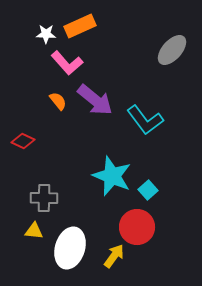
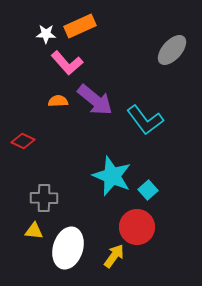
orange semicircle: rotated 54 degrees counterclockwise
white ellipse: moved 2 px left
